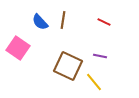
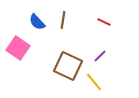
blue semicircle: moved 3 px left
purple line: rotated 56 degrees counterclockwise
